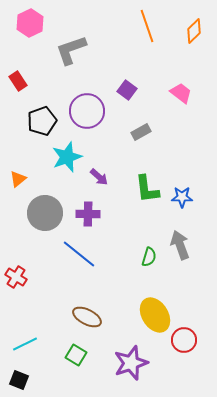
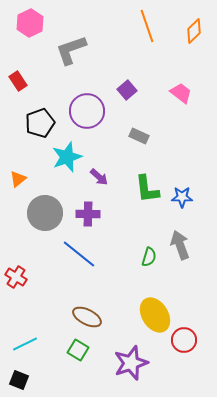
purple square: rotated 12 degrees clockwise
black pentagon: moved 2 px left, 2 px down
gray rectangle: moved 2 px left, 4 px down; rotated 54 degrees clockwise
green square: moved 2 px right, 5 px up
